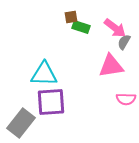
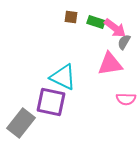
brown square: rotated 16 degrees clockwise
green rectangle: moved 15 px right, 5 px up
pink triangle: moved 1 px left, 2 px up
cyan triangle: moved 19 px right, 3 px down; rotated 24 degrees clockwise
purple square: rotated 16 degrees clockwise
